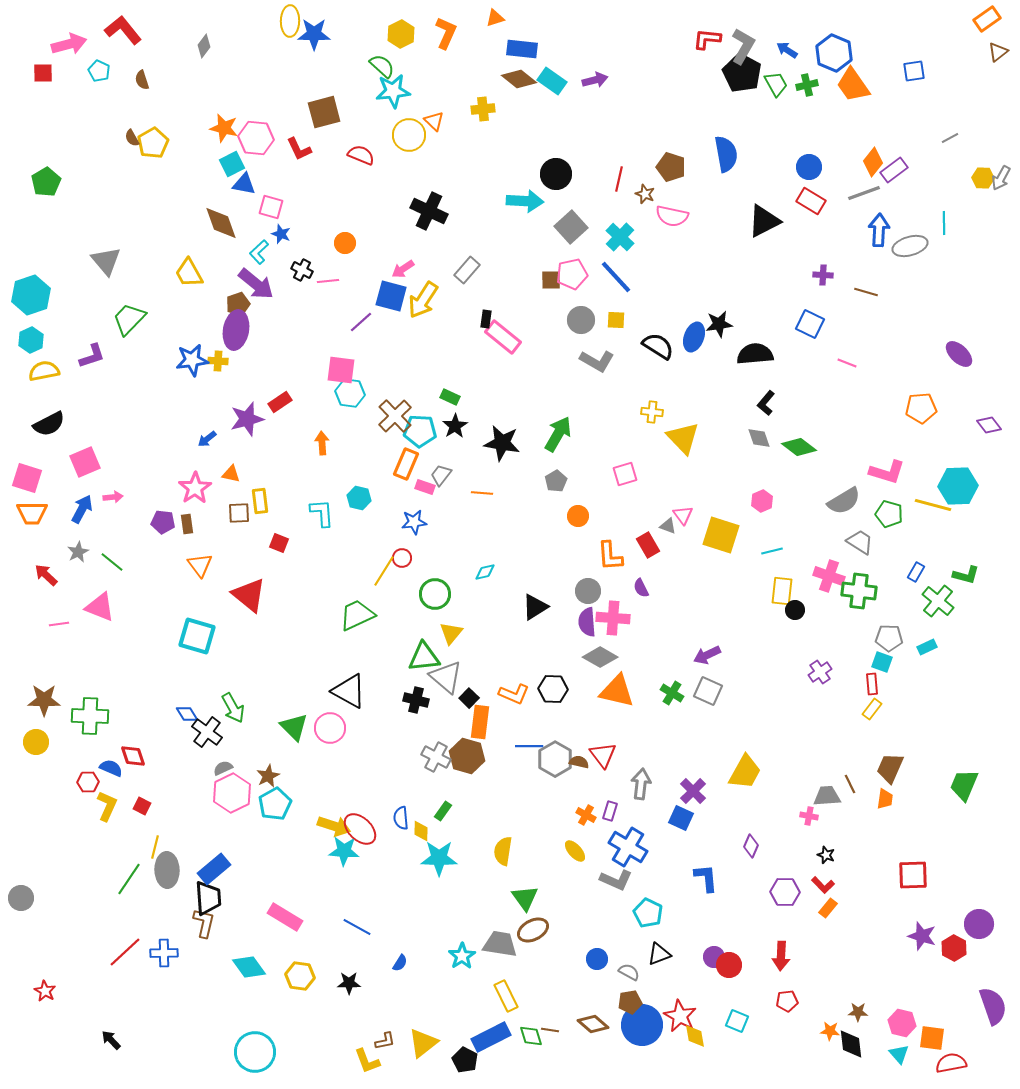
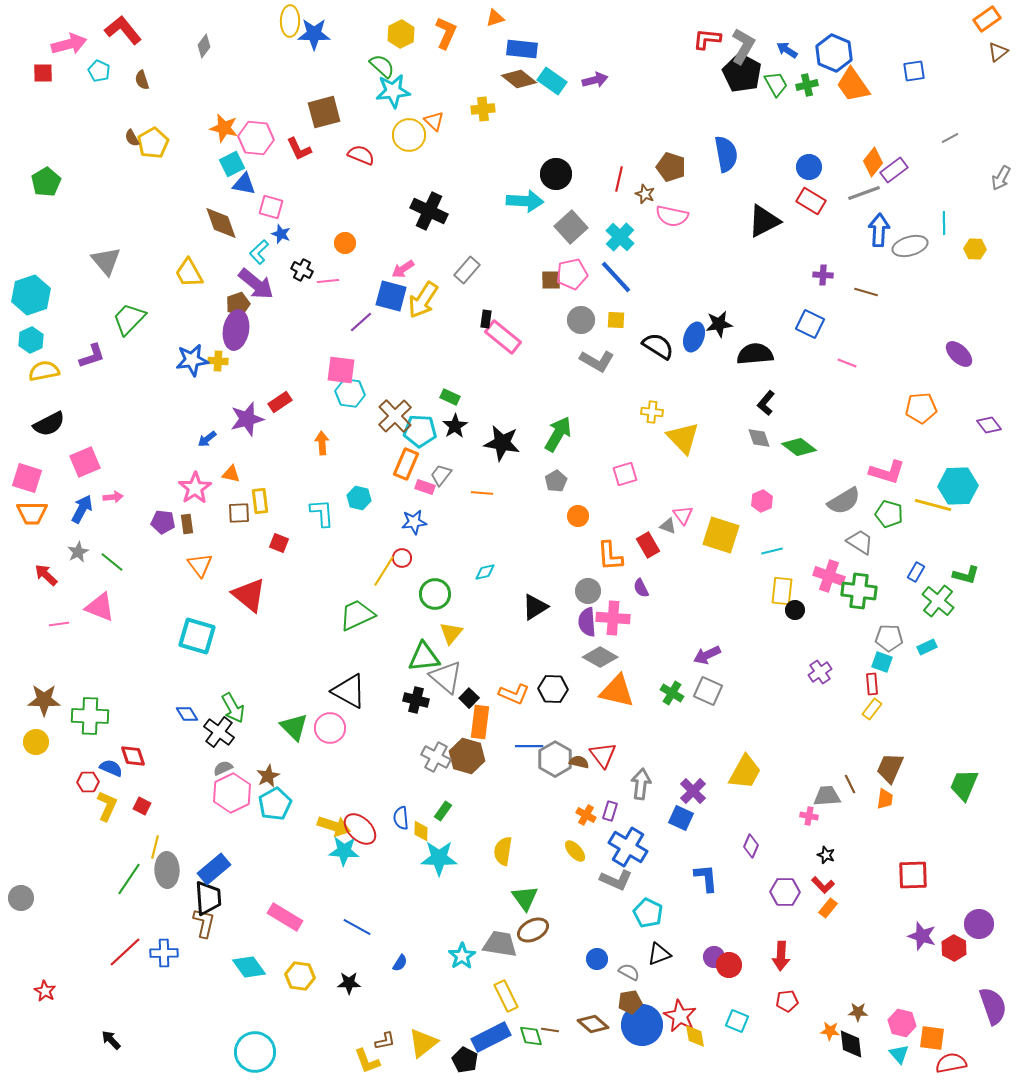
yellow hexagon at (983, 178): moved 8 px left, 71 px down
black cross at (207, 732): moved 12 px right
